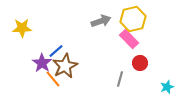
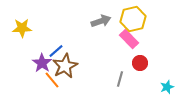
orange line: moved 1 px left, 1 px down
